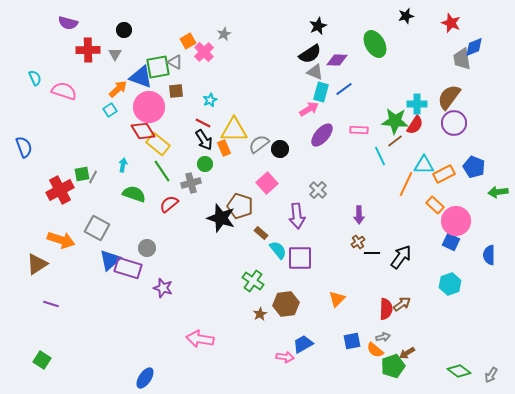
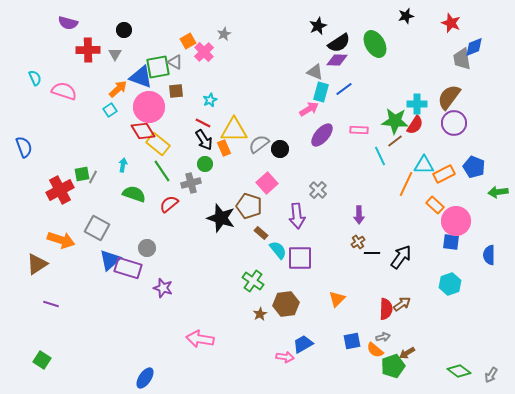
black semicircle at (310, 54): moved 29 px right, 11 px up
brown pentagon at (240, 206): moved 9 px right
blue square at (451, 242): rotated 18 degrees counterclockwise
